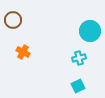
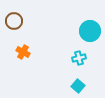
brown circle: moved 1 px right, 1 px down
cyan square: rotated 24 degrees counterclockwise
